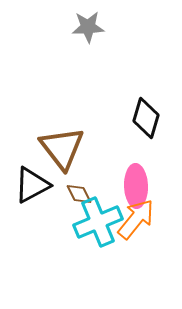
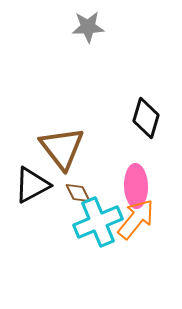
brown diamond: moved 1 px left, 1 px up
